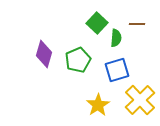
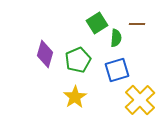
green square: rotated 15 degrees clockwise
purple diamond: moved 1 px right
yellow star: moved 23 px left, 8 px up
